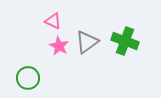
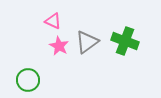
green circle: moved 2 px down
